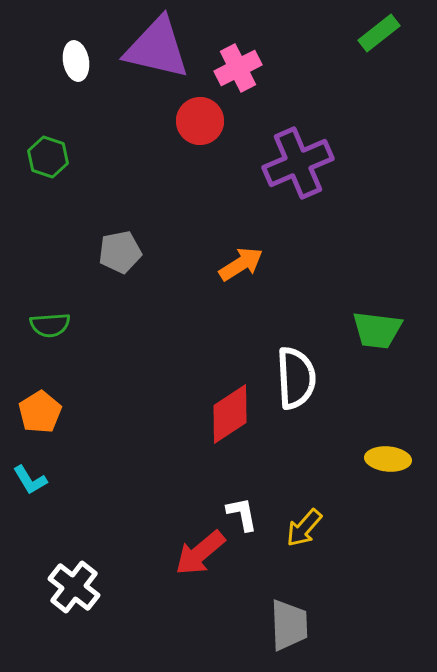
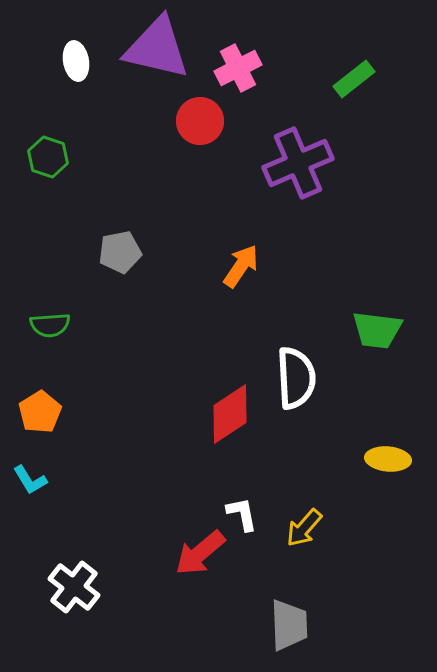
green rectangle: moved 25 px left, 46 px down
orange arrow: moved 2 px down; rotated 24 degrees counterclockwise
